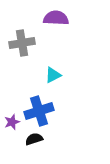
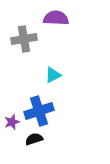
gray cross: moved 2 px right, 4 px up
